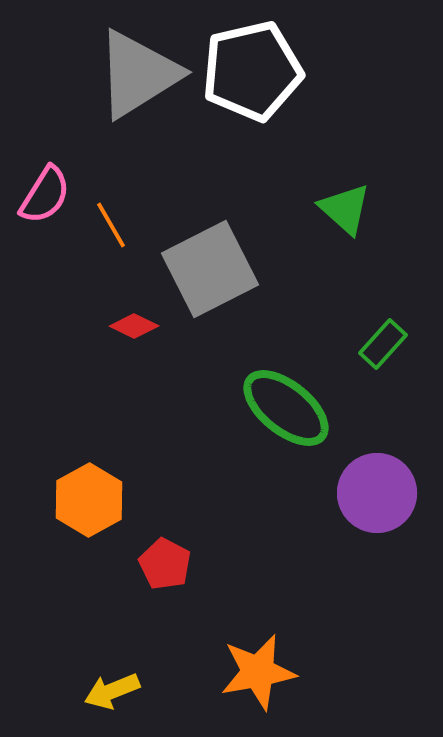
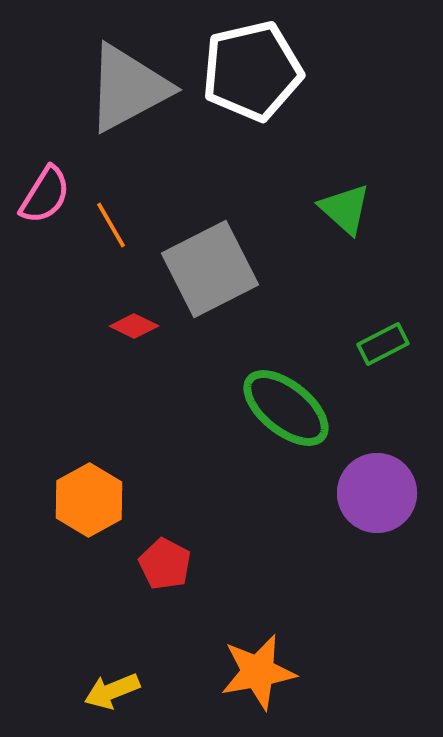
gray triangle: moved 10 px left, 14 px down; rotated 4 degrees clockwise
green rectangle: rotated 21 degrees clockwise
